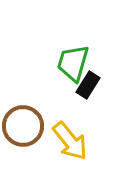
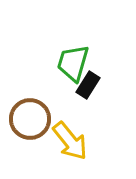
brown circle: moved 7 px right, 7 px up
